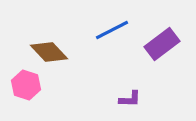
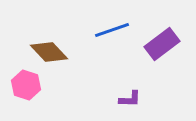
blue line: rotated 8 degrees clockwise
